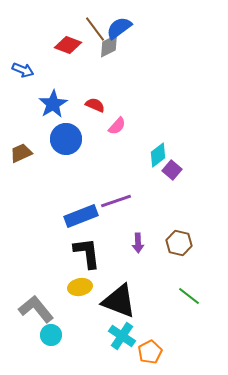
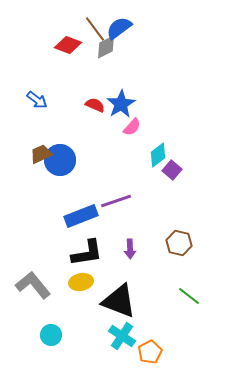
gray diamond: moved 3 px left, 1 px down
blue arrow: moved 14 px right, 30 px down; rotated 15 degrees clockwise
blue star: moved 68 px right
pink semicircle: moved 15 px right, 1 px down
blue circle: moved 6 px left, 21 px down
brown trapezoid: moved 20 px right, 1 px down
purple arrow: moved 8 px left, 6 px down
black L-shape: rotated 88 degrees clockwise
yellow ellipse: moved 1 px right, 5 px up
gray L-shape: moved 3 px left, 24 px up
